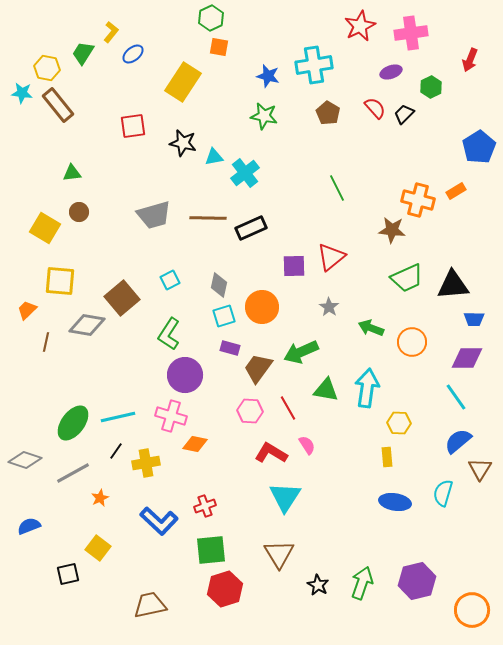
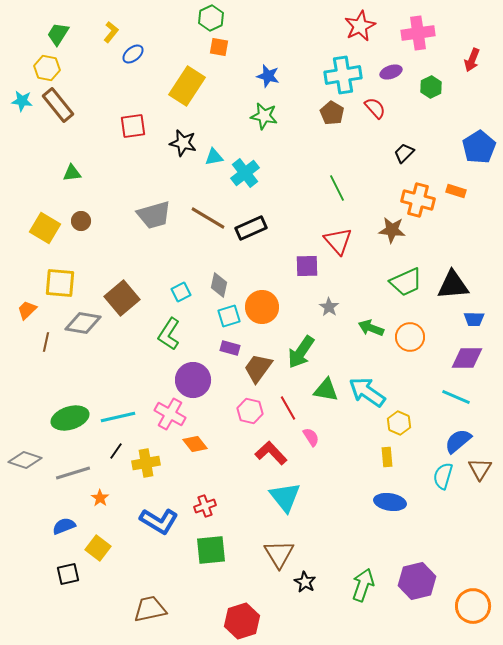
pink cross at (411, 33): moved 7 px right
green trapezoid at (83, 53): moved 25 px left, 19 px up
red arrow at (470, 60): moved 2 px right
cyan cross at (314, 65): moved 29 px right, 10 px down
yellow rectangle at (183, 82): moved 4 px right, 4 px down
cyan star at (22, 93): moved 8 px down
brown pentagon at (328, 113): moved 4 px right
black trapezoid at (404, 114): moved 39 px down
orange rectangle at (456, 191): rotated 48 degrees clockwise
brown circle at (79, 212): moved 2 px right, 9 px down
brown line at (208, 218): rotated 30 degrees clockwise
red triangle at (331, 257): moved 7 px right, 16 px up; rotated 32 degrees counterclockwise
purple square at (294, 266): moved 13 px right
green trapezoid at (407, 278): moved 1 px left, 4 px down
cyan square at (170, 280): moved 11 px right, 12 px down
yellow square at (60, 281): moved 2 px down
cyan square at (224, 316): moved 5 px right
gray diamond at (87, 325): moved 4 px left, 2 px up
orange circle at (412, 342): moved 2 px left, 5 px up
green arrow at (301, 352): rotated 32 degrees counterclockwise
purple circle at (185, 375): moved 8 px right, 5 px down
cyan arrow at (367, 388): moved 4 px down; rotated 63 degrees counterclockwise
cyan line at (456, 397): rotated 32 degrees counterclockwise
pink hexagon at (250, 411): rotated 10 degrees clockwise
pink cross at (171, 416): moved 1 px left, 2 px up; rotated 12 degrees clockwise
green ellipse at (73, 423): moved 3 px left, 5 px up; rotated 36 degrees clockwise
yellow hexagon at (399, 423): rotated 20 degrees clockwise
orange diamond at (195, 444): rotated 40 degrees clockwise
pink semicircle at (307, 445): moved 4 px right, 8 px up
red L-shape at (271, 453): rotated 16 degrees clockwise
gray line at (73, 473): rotated 12 degrees clockwise
cyan semicircle at (443, 493): moved 17 px up
cyan triangle at (285, 497): rotated 12 degrees counterclockwise
orange star at (100, 498): rotated 12 degrees counterclockwise
blue ellipse at (395, 502): moved 5 px left
blue L-shape at (159, 521): rotated 12 degrees counterclockwise
blue semicircle at (29, 526): moved 35 px right
green arrow at (362, 583): moved 1 px right, 2 px down
black star at (318, 585): moved 13 px left, 3 px up
red hexagon at (225, 589): moved 17 px right, 32 px down
brown trapezoid at (150, 605): moved 4 px down
orange circle at (472, 610): moved 1 px right, 4 px up
